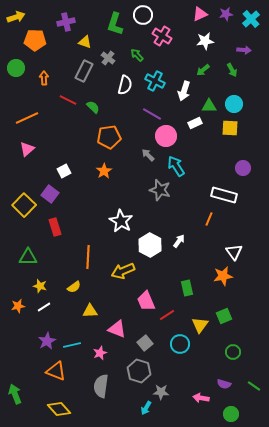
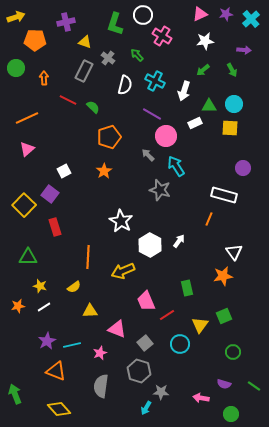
orange pentagon at (109, 137): rotated 10 degrees counterclockwise
